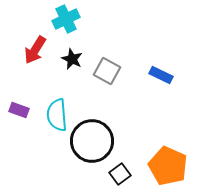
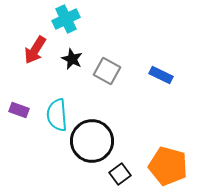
orange pentagon: rotated 9 degrees counterclockwise
